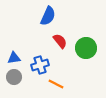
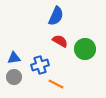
blue semicircle: moved 8 px right
red semicircle: rotated 21 degrees counterclockwise
green circle: moved 1 px left, 1 px down
